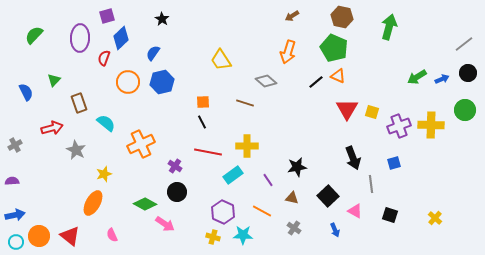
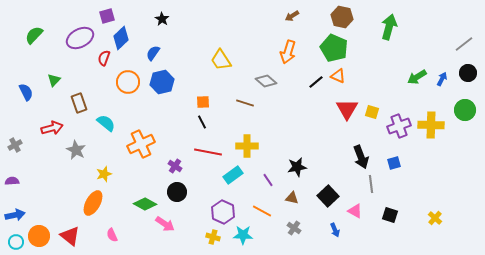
purple ellipse at (80, 38): rotated 60 degrees clockwise
blue arrow at (442, 79): rotated 40 degrees counterclockwise
black arrow at (353, 158): moved 8 px right, 1 px up
